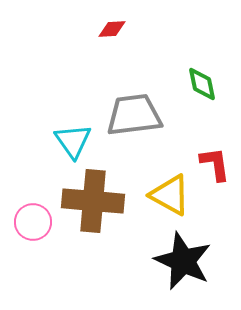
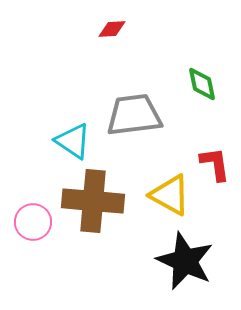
cyan triangle: rotated 21 degrees counterclockwise
black star: moved 2 px right
